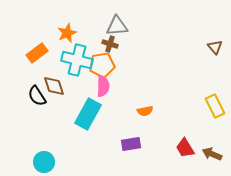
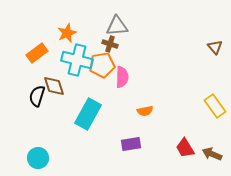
pink semicircle: moved 19 px right, 9 px up
black semicircle: rotated 50 degrees clockwise
yellow rectangle: rotated 10 degrees counterclockwise
cyan circle: moved 6 px left, 4 px up
